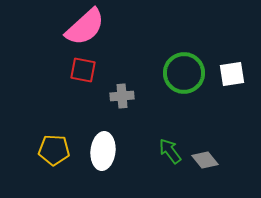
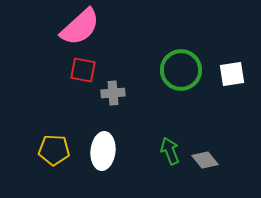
pink semicircle: moved 5 px left
green circle: moved 3 px left, 3 px up
gray cross: moved 9 px left, 3 px up
green arrow: rotated 16 degrees clockwise
